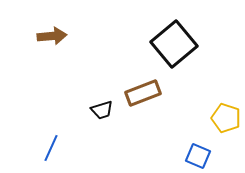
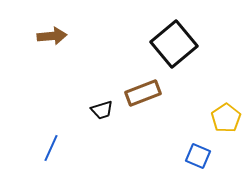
yellow pentagon: rotated 20 degrees clockwise
